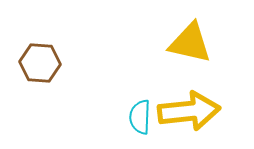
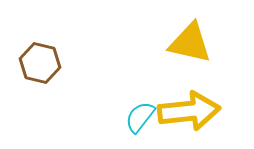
brown hexagon: rotated 9 degrees clockwise
cyan semicircle: rotated 36 degrees clockwise
